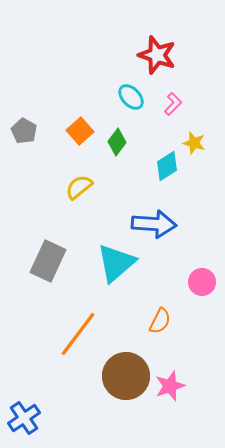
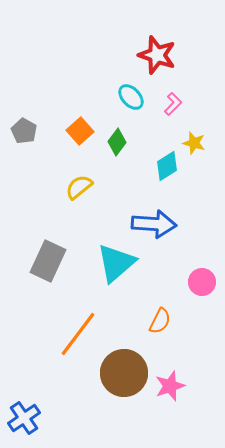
brown circle: moved 2 px left, 3 px up
